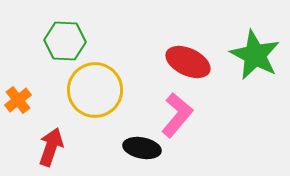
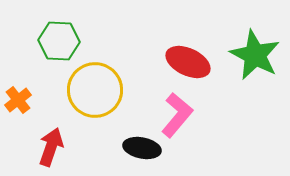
green hexagon: moved 6 px left
